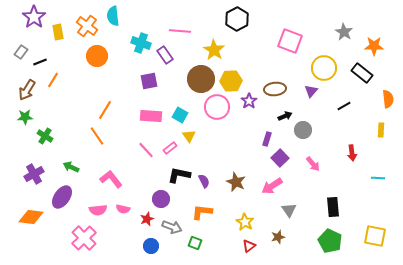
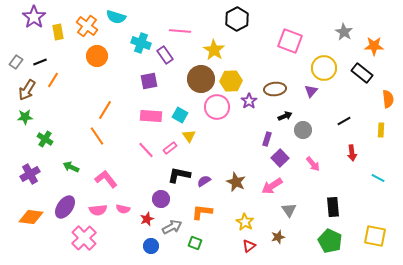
cyan semicircle at (113, 16): moved 3 px right, 1 px down; rotated 66 degrees counterclockwise
gray rectangle at (21, 52): moved 5 px left, 10 px down
black line at (344, 106): moved 15 px down
green cross at (45, 136): moved 3 px down
purple cross at (34, 174): moved 4 px left
cyan line at (378, 178): rotated 24 degrees clockwise
pink L-shape at (111, 179): moved 5 px left
purple semicircle at (204, 181): rotated 96 degrees counterclockwise
purple ellipse at (62, 197): moved 3 px right, 10 px down
gray arrow at (172, 227): rotated 48 degrees counterclockwise
